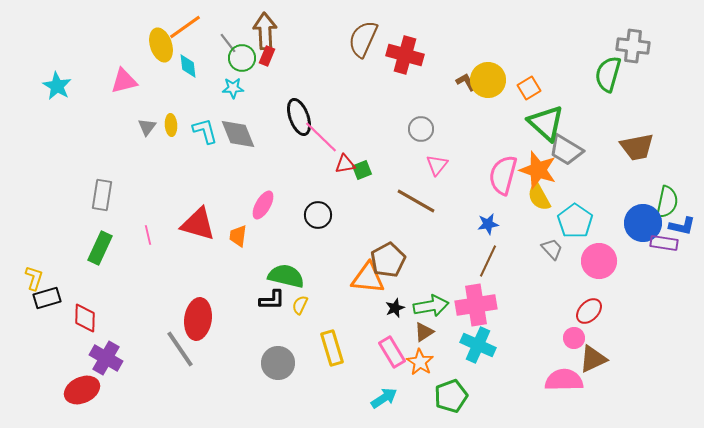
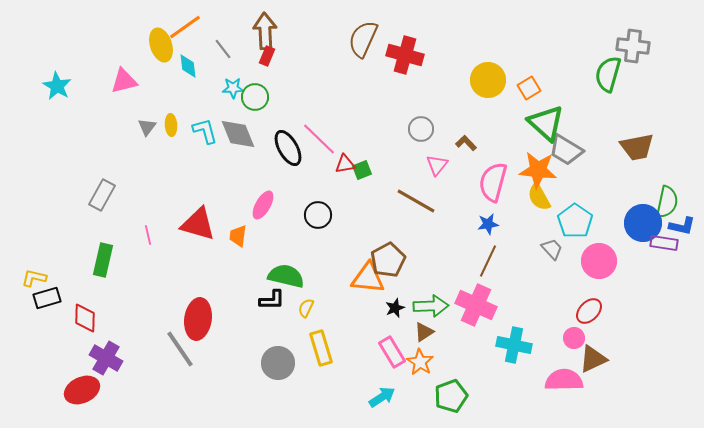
gray line at (228, 43): moved 5 px left, 6 px down
green circle at (242, 58): moved 13 px right, 39 px down
brown L-shape at (466, 82): moved 61 px down; rotated 15 degrees counterclockwise
black ellipse at (299, 117): moved 11 px left, 31 px down; rotated 9 degrees counterclockwise
pink line at (321, 137): moved 2 px left, 2 px down
orange star at (538, 170): rotated 12 degrees counterclockwise
pink semicircle at (503, 175): moved 10 px left, 7 px down
gray rectangle at (102, 195): rotated 20 degrees clockwise
green rectangle at (100, 248): moved 3 px right, 12 px down; rotated 12 degrees counterclockwise
yellow L-shape at (34, 278): rotated 95 degrees counterclockwise
yellow semicircle at (300, 305): moved 6 px right, 3 px down
pink cross at (476, 305): rotated 33 degrees clockwise
green arrow at (431, 306): rotated 8 degrees clockwise
cyan cross at (478, 345): moved 36 px right; rotated 12 degrees counterclockwise
yellow rectangle at (332, 348): moved 11 px left
cyan arrow at (384, 398): moved 2 px left, 1 px up
